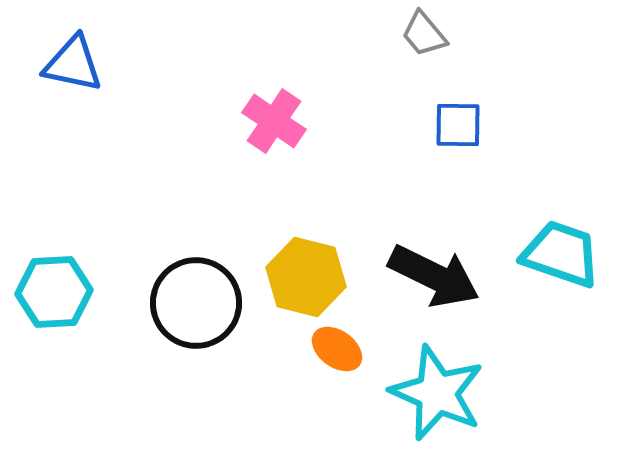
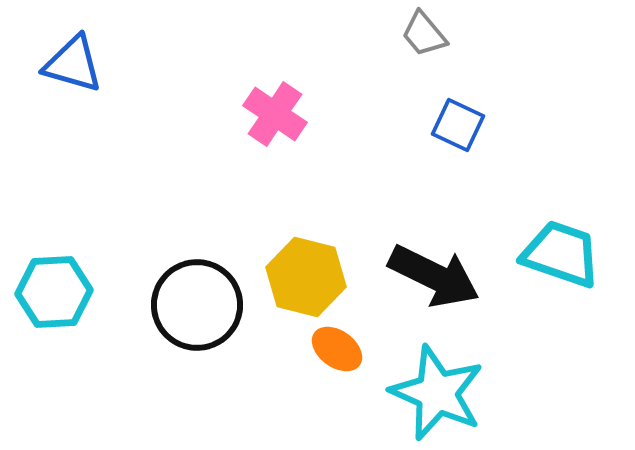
blue triangle: rotated 4 degrees clockwise
pink cross: moved 1 px right, 7 px up
blue square: rotated 24 degrees clockwise
black circle: moved 1 px right, 2 px down
